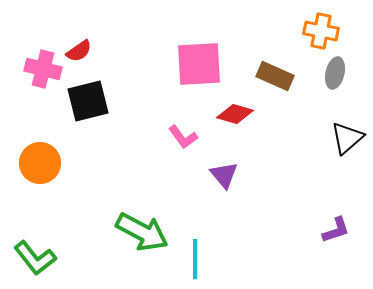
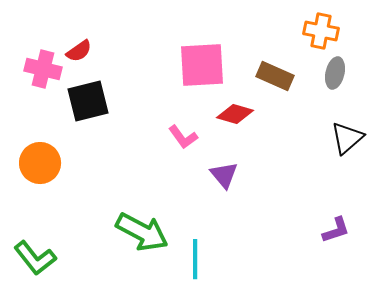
pink square: moved 3 px right, 1 px down
